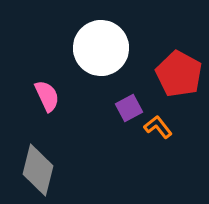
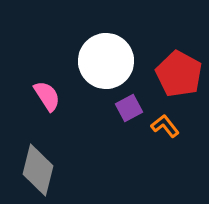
white circle: moved 5 px right, 13 px down
pink semicircle: rotated 8 degrees counterclockwise
orange L-shape: moved 7 px right, 1 px up
